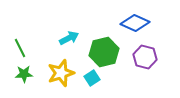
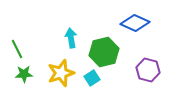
cyan arrow: moved 2 px right; rotated 72 degrees counterclockwise
green line: moved 3 px left, 1 px down
purple hexagon: moved 3 px right, 13 px down
